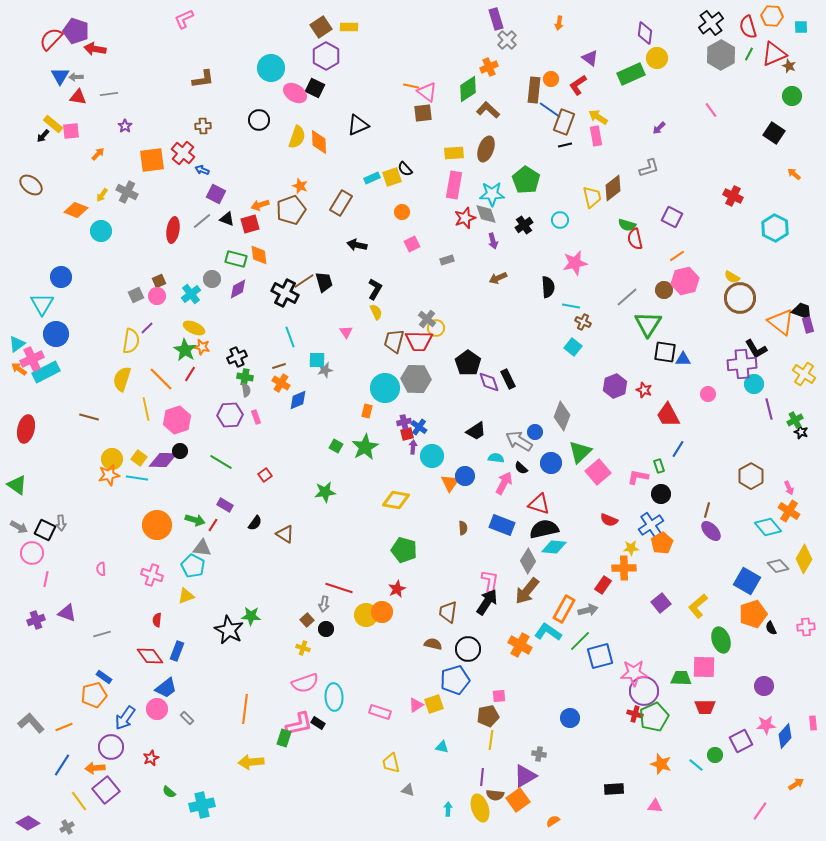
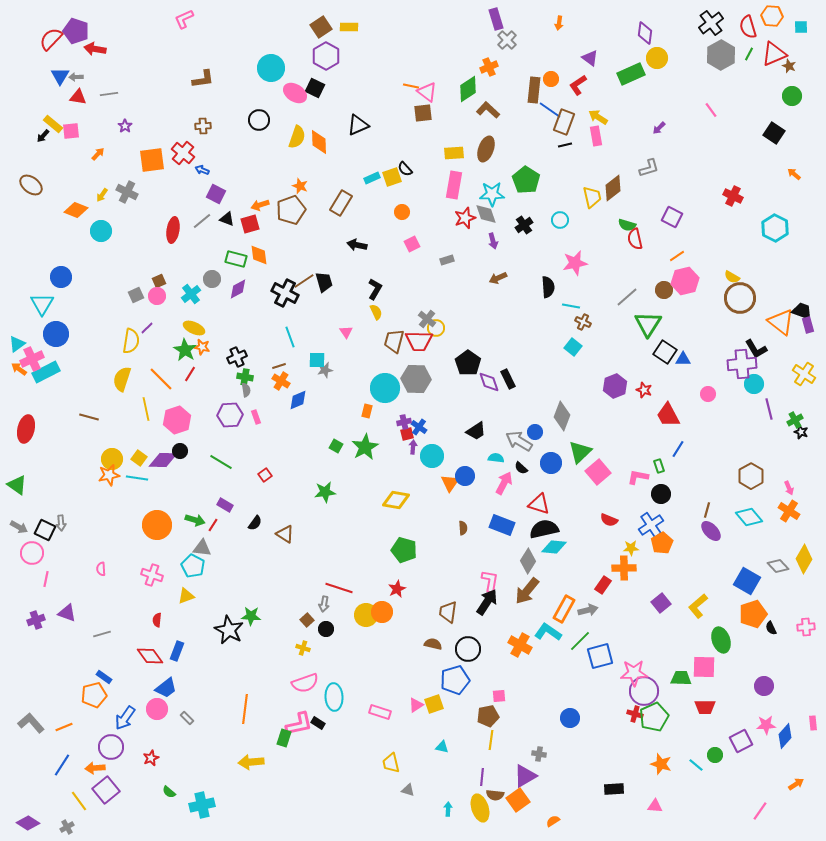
black square at (665, 352): rotated 25 degrees clockwise
orange cross at (281, 383): moved 2 px up
cyan diamond at (768, 527): moved 19 px left, 10 px up
